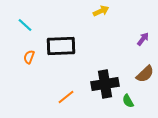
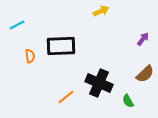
cyan line: moved 8 px left; rotated 70 degrees counterclockwise
orange semicircle: moved 1 px right, 1 px up; rotated 152 degrees clockwise
black cross: moved 6 px left, 1 px up; rotated 32 degrees clockwise
